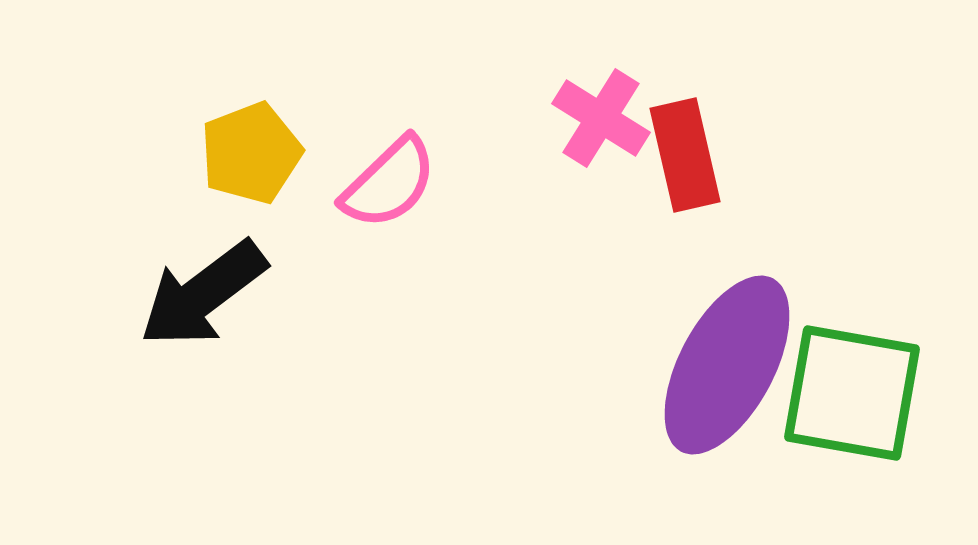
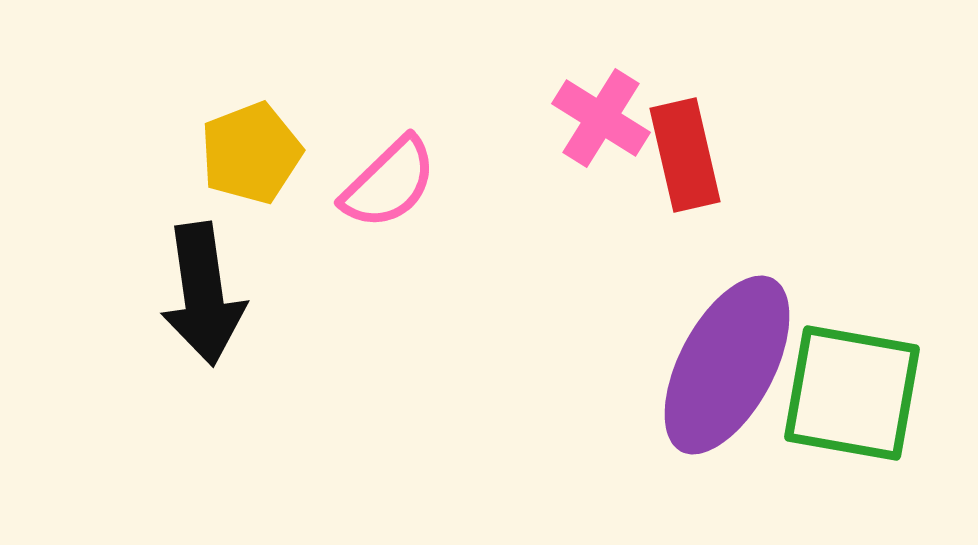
black arrow: rotated 61 degrees counterclockwise
